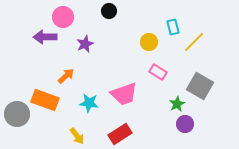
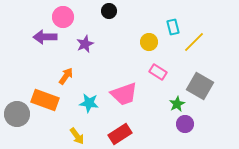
orange arrow: rotated 12 degrees counterclockwise
